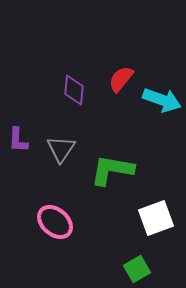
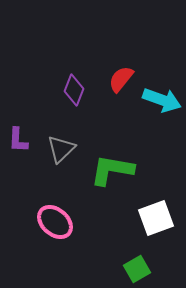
purple diamond: rotated 16 degrees clockwise
gray triangle: rotated 12 degrees clockwise
